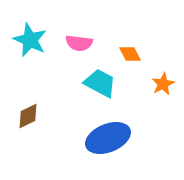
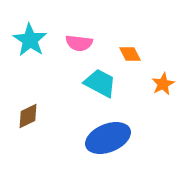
cyan star: rotated 8 degrees clockwise
